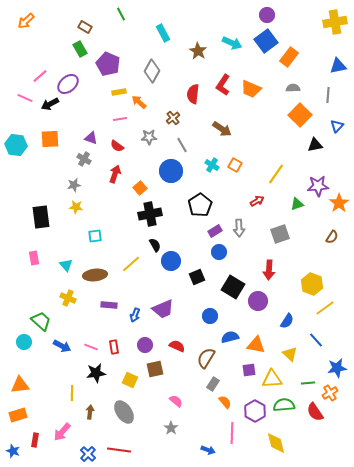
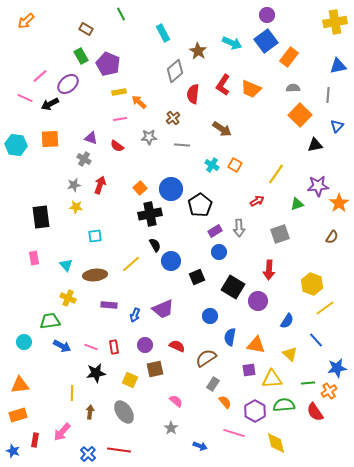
brown rectangle at (85, 27): moved 1 px right, 2 px down
green rectangle at (80, 49): moved 1 px right, 7 px down
gray diamond at (152, 71): moved 23 px right; rotated 20 degrees clockwise
gray line at (182, 145): rotated 56 degrees counterclockwise
blue circle at (171, 171): moved 18 px down
red arrow at (115, 174): moved 15 px left, 11 px down
green trapezoid at (41, 321): moved 9 px right; rotated 50 degrees counterclockwise
blue semicircle at (230, 337): rotated 66 degrees counterclockwise
brown semicircle at (206, 358): rotated 25 degrees clockwise
orange cross at (330, 393): moved 1 px left, 2 px up
pink line at (232, 433): moved 2 px right; rotated 75 degrees counterclockwise
blue arrow at (208, 450): moved 8 px left, 4 px up
